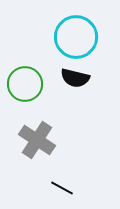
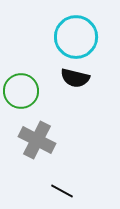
green circle: moved 4 px left, 7 px down
gray cross: rotated 6 degrees counterclockwise
black line: moved 3 px down
